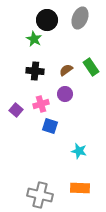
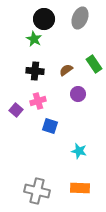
black circle: moved 3 px left, 1 px up
green rectangle: moved 3 px right, 3 px up
purple circle: moved 13 px right
pink cross: moved 3 px left, 3 px up
gray cross: moved 3 px left, 4 px up
